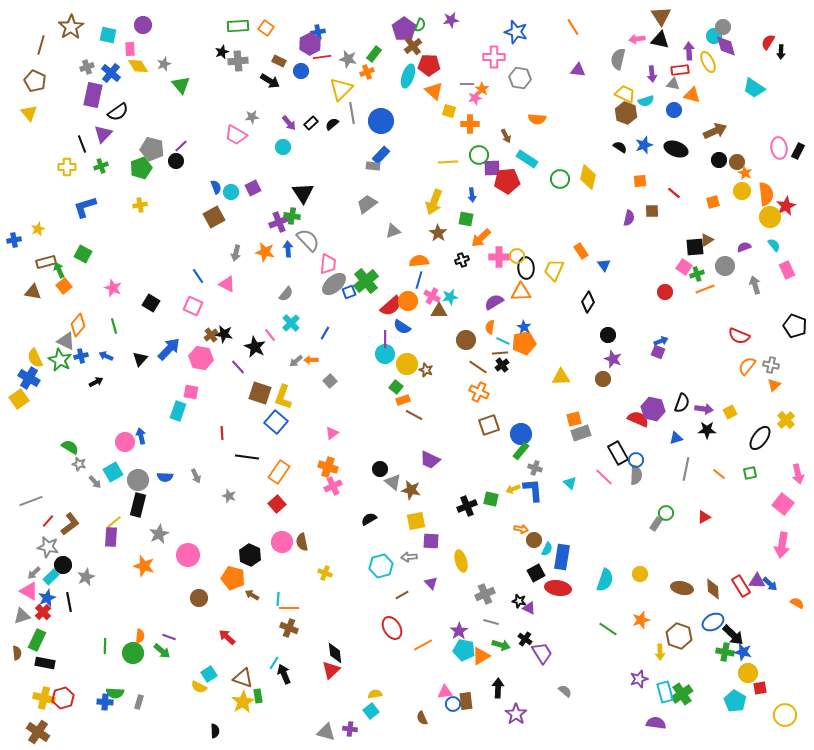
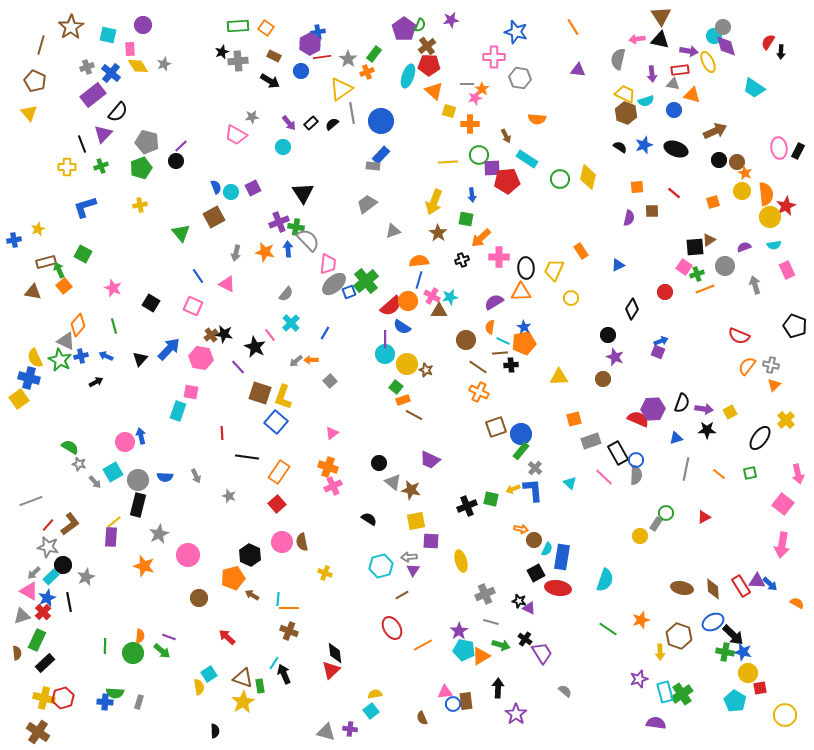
brown cross at (413, 46): moved 14 px right
purple arrow at (689, 51): rotated 102 degrees clockwise
gray star at (348, 59): rotated 24 degrees clockwise
brown rectangle at (279, 61): moved 5 px left, 5 px up
green triangle at (181, 85): moved 148 px down
yellow triangle at (341, 89): rotated 10 degrees clockwise
purple rectangle at (93, 95): rotated 40 degrees clockwise
black semicircle at (118, 112): rotated 15 degrees counterclockwise
gray pentagon at (152, 149): moved 5 px left, 7 px up
orange square at (640, 181): moved 3 px left, 6 px down
green cross at (292, 216): moved 4 px right, 11 px down
brown triangle at (707, 240): moved 2 px right
cyan semicircle at (774, 245): rotated 120 degrees clockwise
yellow circle at (517, 256): moved 54 px right, 42 px down
blue triangle at (604, 265): moved 14 px right; rotated 40 degrees clockwise
black diamond at (588, 302): moved 44 px right, 7 px down
purple star at (613, 359): moved 2 px right, 2 px up
black cross at (502, 365): moved 9 px right; rotated 32 degrees clockwise
yellow triangle at (561, 377): moved 2 px left
blue cross at (29, 378): rotated 15 degrees counterclockwise
purple hexagon at (653, 409): rotated 15 degrees counterclockwise
brown square at (489, 425): moved 7 px right, 2 px down
gray rectangle at (581, 433): moved 10 px right, 8 px down
gray cross at (535, 468): rotated 24 degrees clockwise
black circle at (380, 469): moved 1 px left, 6 px up
black semicircle at (369, 519): rotated 63 degrees clockwise
red line at (48, 521): moved 4 px down
yellow circle at (640, 574): moved 38 px up
orange pentagon at (233, 578): rotated 30 degrees counterclockwise
purple triangle at (431, 583): moved 18 px left, 13 px up; rotated 16 degrees clockwise
brown cross at (289, 628): moved 3 px down
black rectangle at (45, 663): rotated 54 degrees counterclockwise
yellow semicircle at (199, 687): rotated 126 degrees counterclockwise
green rectangle at (258, 696): moved 2 px right, 10 px up
